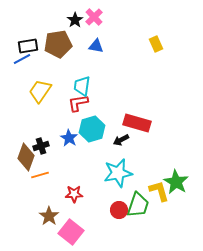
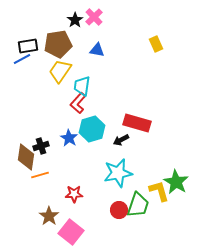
blue triangle: moved 1 px right, 4 px down
yellow trapezoid: moved 20 px right, 20 px up
red L-shape: rotated 40 degrees counterclockwise
brown diamond: rotated 12 degrees counterclockwise
